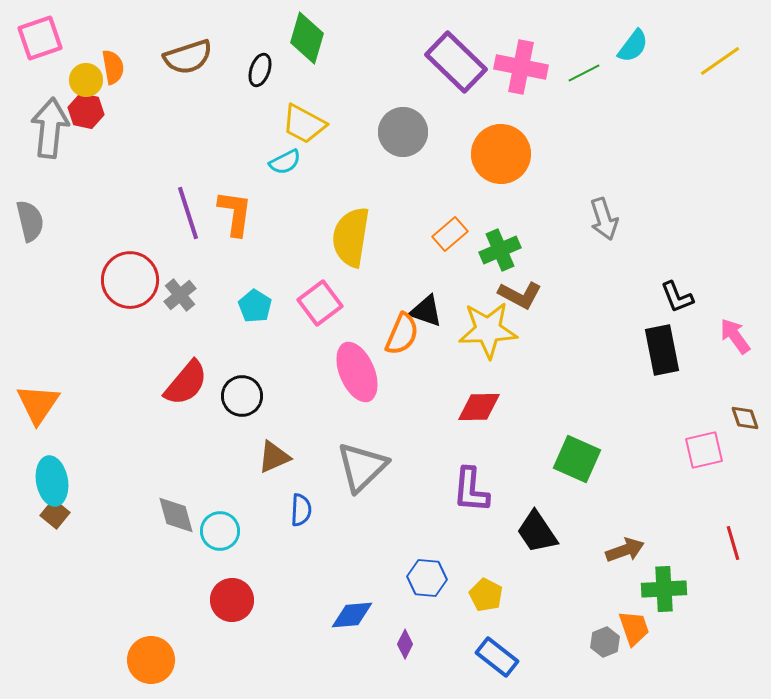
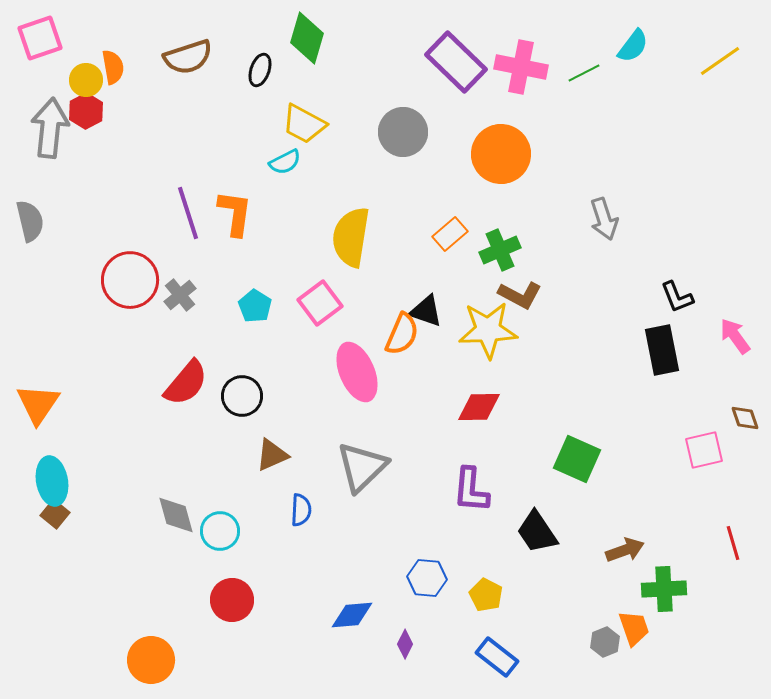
red hexagon at (86, 111): rotated 20 degrees clockwise
brown triangle at (274, 457): moved 2 px left, 2 px up
